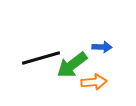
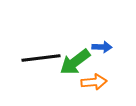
black line: rotated 9 degrees clockwise
green arrow: moved 3 px right, 3 px up
